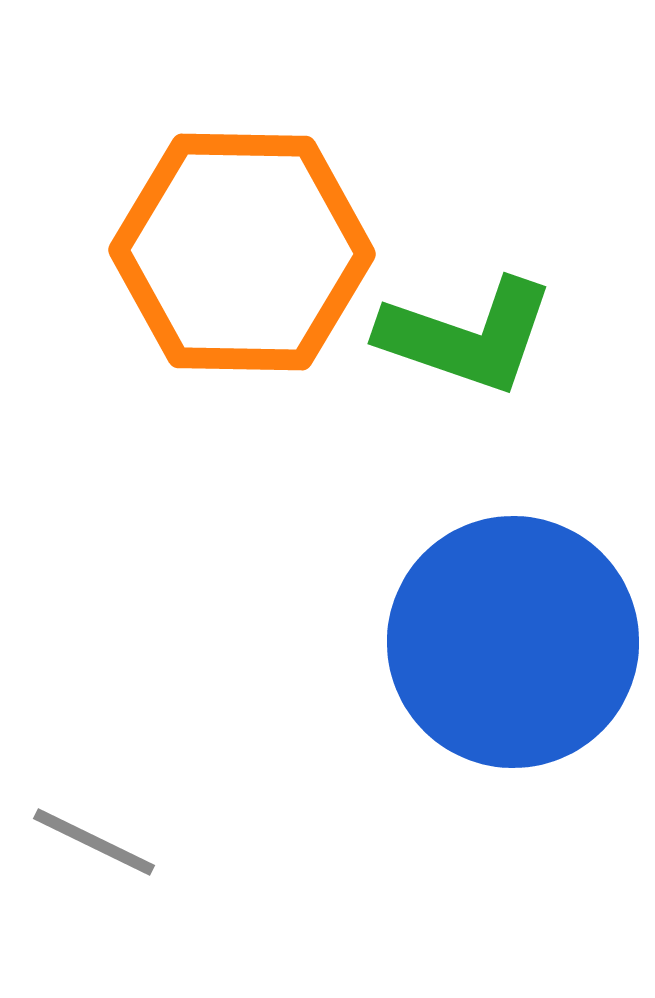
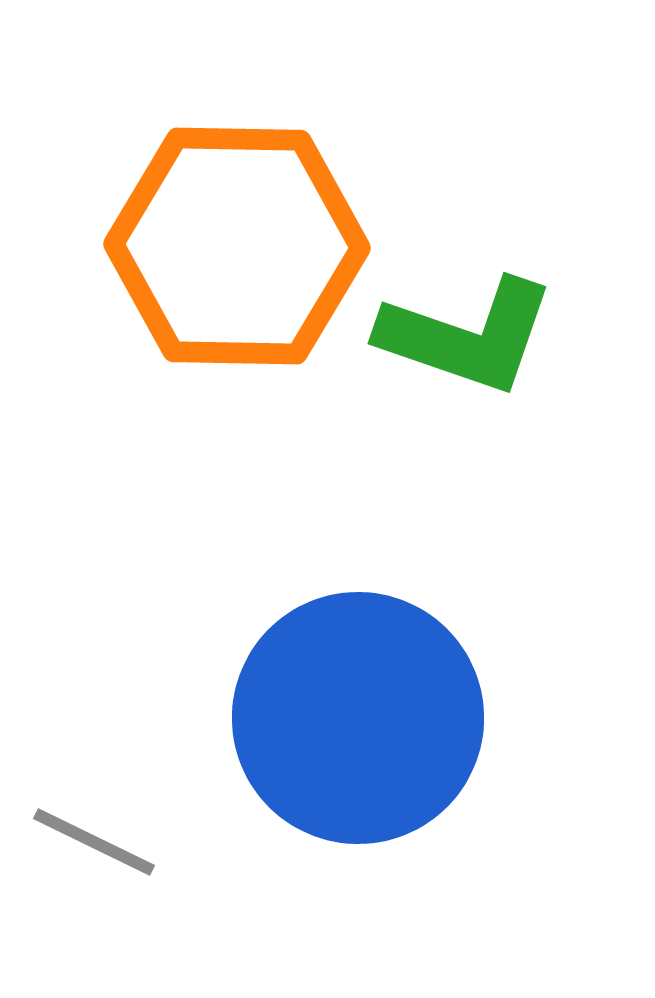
orange hexagon: moved 5 px left, 6 px up
blue circle: moved 155 px left, 76 px down
